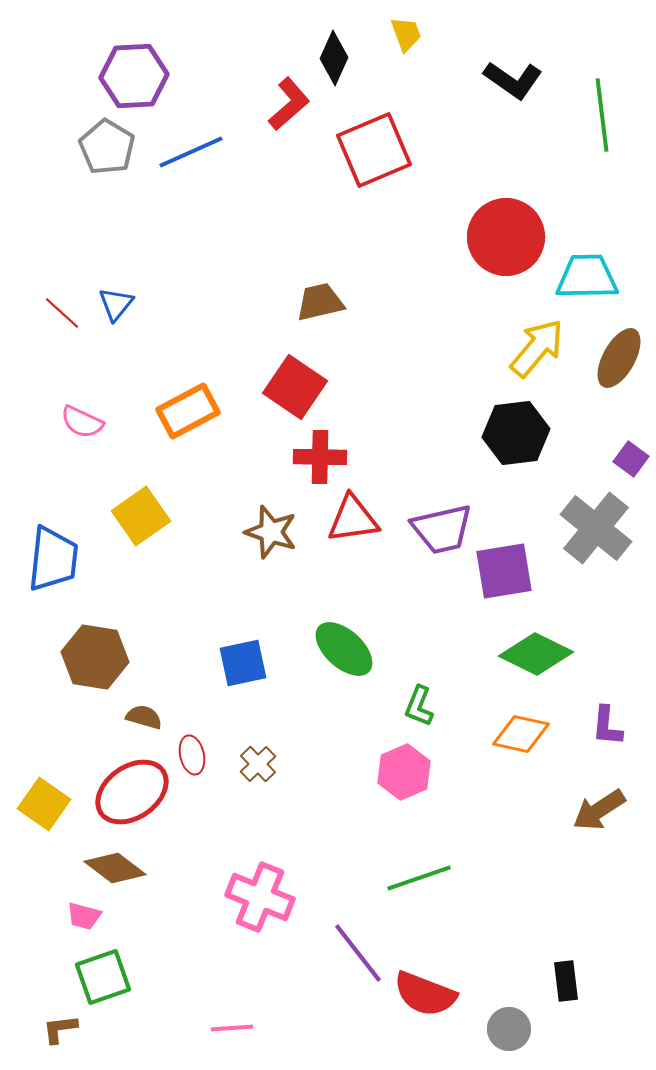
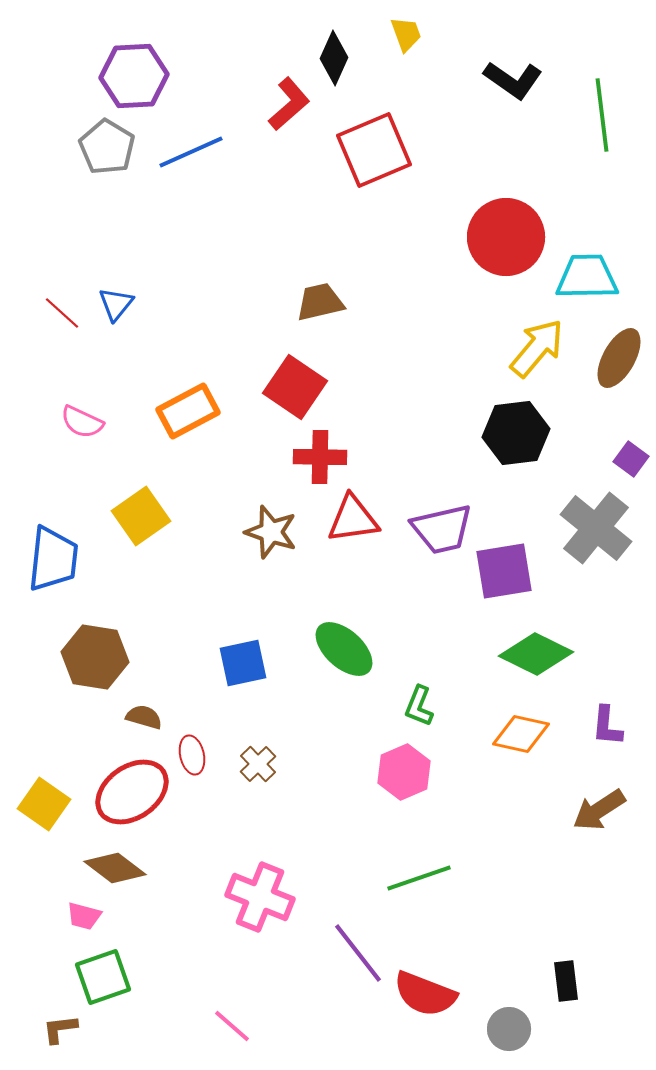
pink line at (232, 1028): moved 2 px up; rotated 45 degrees clockwise
